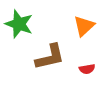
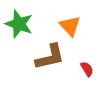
orange triangle: moved 14 px left; rotated 30 degrees counterclockwise
red semicircle: rotated 112 degrees counterclockwise
